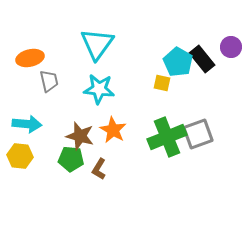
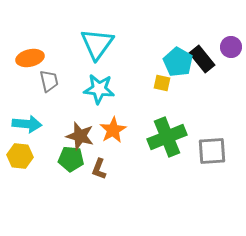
orange star: rotated 12 degrees clockwise
gray square: moved 14 px right, 17 px down; rotated 16 degrees clockwise
brown L-shape: rotated 10 degrees counterclockwise
